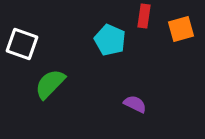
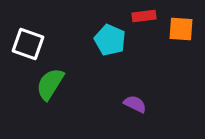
red rectangle: rotated 75 degrees clockwise
orange square: rotated 20 degrees clockwise
white square: moved 6 px right
green semicircle: rotated 12 degrees counterclockwise
